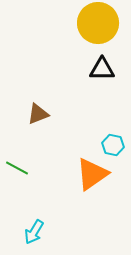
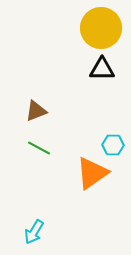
yellow circle: moved 3 px right, 5 px down
brown triangle: moved 2 px left, 3 px up
cyan hexagon: rotated 10 degrees counterclockwise
green line: moved 22 px right, 20 px up
orange triangle: moved 1 px up
